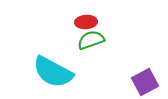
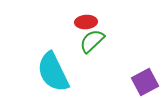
green semicircle: moved 1 px right, 1 px down; rotated 24 degrees counterclockwise
cyan semicircle: rotated 36 degrees clockwise
